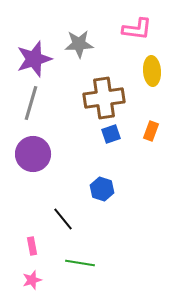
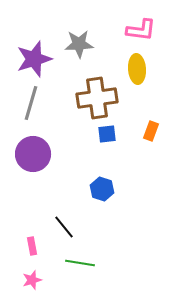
pink L-shape: moved 4 px right, 1 px down
yellow ellipse: moved 15 px left, 2 px up
brown cross: moved 7 px left
blue square: moved 4 px left; rotated 12 degrees clockwise
black line: moved 1 px right, 8 px down
